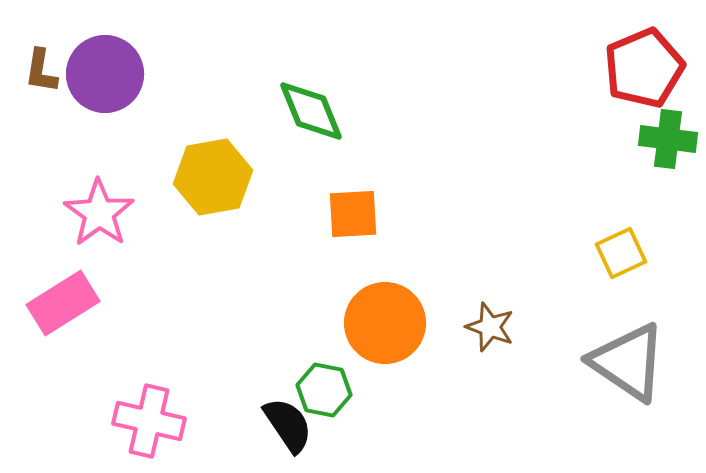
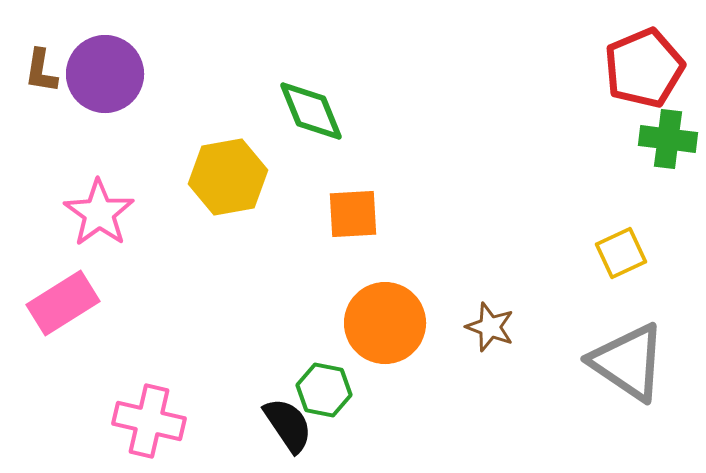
yellow hexagon: moved 15 px right
